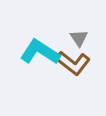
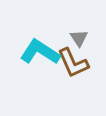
brown L-shape: rotated 28 degrees clockwise
